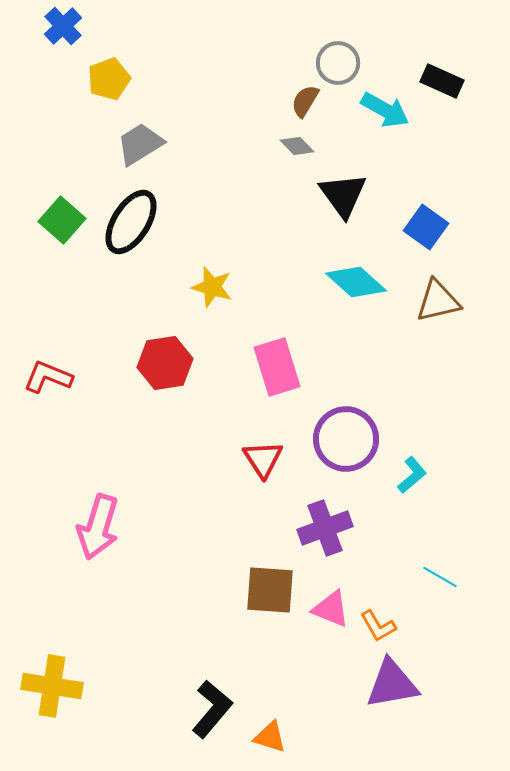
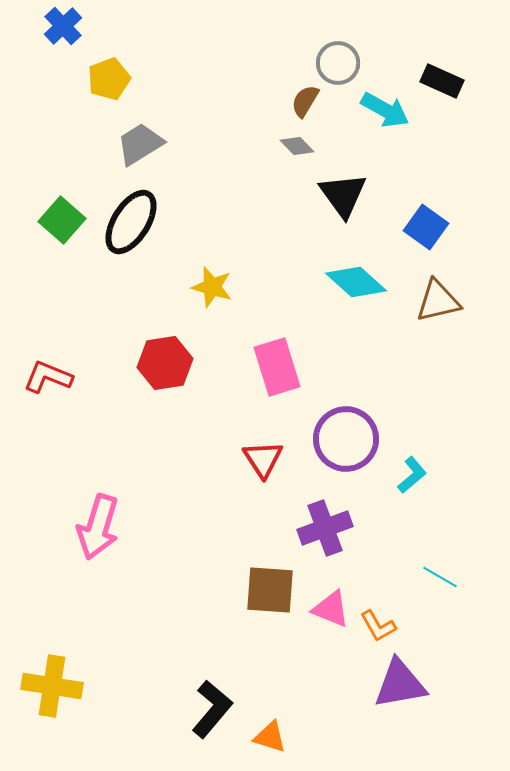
purple triangle: moved 8 px right
